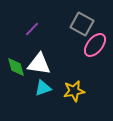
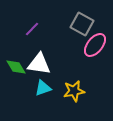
green diamond: rotated 15 degrees counterclockwise
